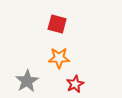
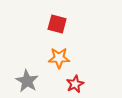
gray star: rotated 10 degrees counterclockwise
